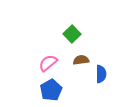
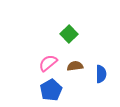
green square: moved 3 px left
brown semicircle: moved 6 px left, 6 px down
